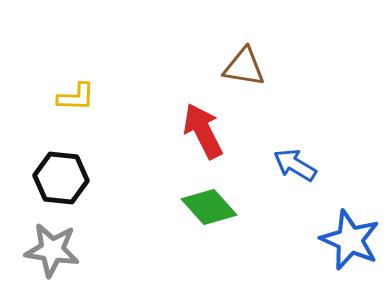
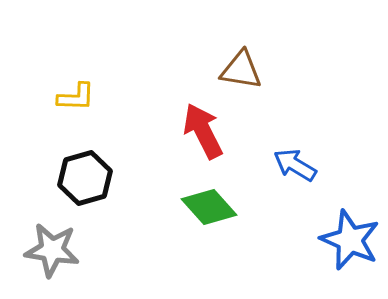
brown triangle: moved 3 px left, 3 px down
black hexagon: moved 24 px right; rotated 22 degrees counterclockwise
